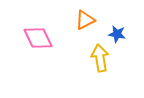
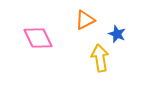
blue star: rotated 12 degrees clockwise
